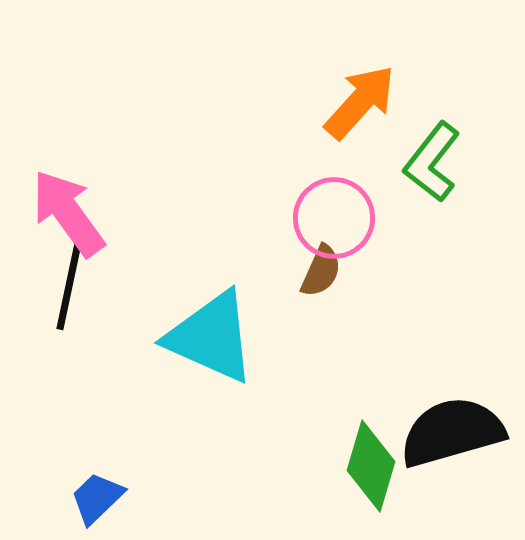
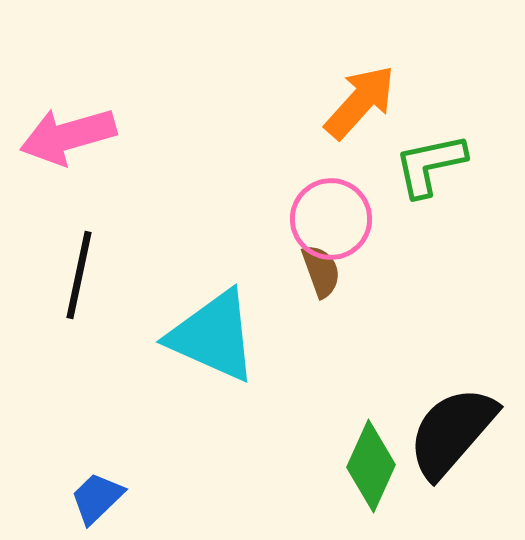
green L-shape: moved 2 px left, 3 px down; rotated 40 degrees clockwise
pink arrow: moved 77 px up; rotated 70 degrees counterclockwise
pink circle: moved 3 px left, 1 px down
brown semicircle: rotated 44 degrees counterclockwise
black line: moved 10 px right, 11 px up
cyan triangle: moved 2 px right, 1 px up
black semicircle: rotated 33 degrees counterclockwise
green diamond: rotated 8 degrees clockwise
